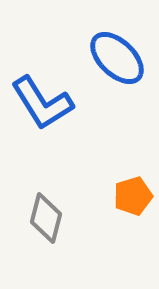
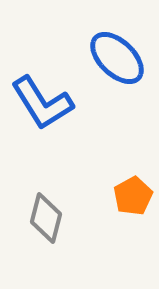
orange pentagon: rotated 12 degrees counterclockwise
